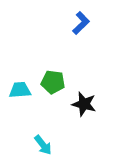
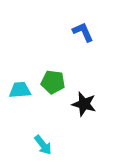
blue L-shape: moved 2 px right, 9 px down; rotated 70 degrees counterclockwise
